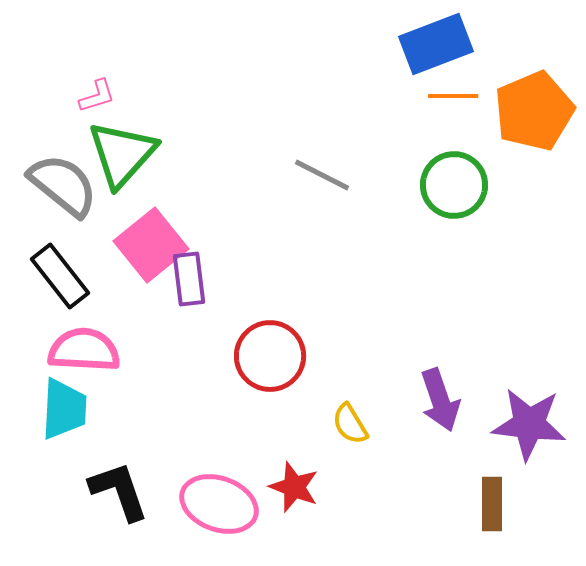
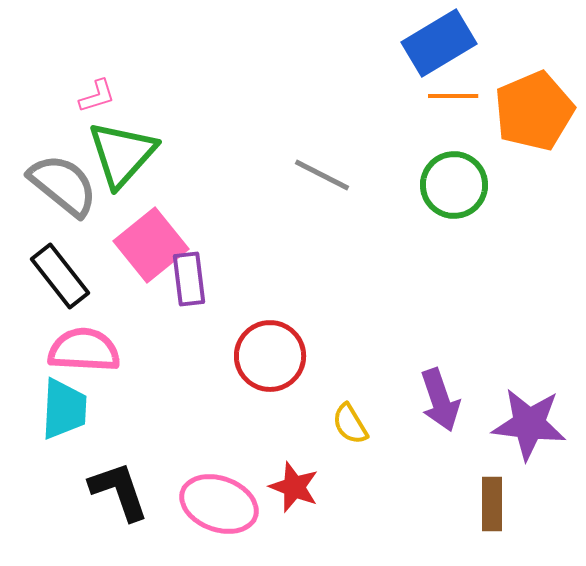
blue rectangle: moved 3 px right, 1 px up; rotated 10 degrees counterclockwise
